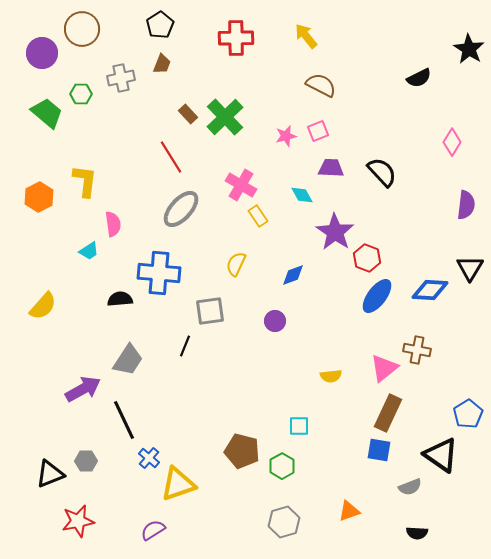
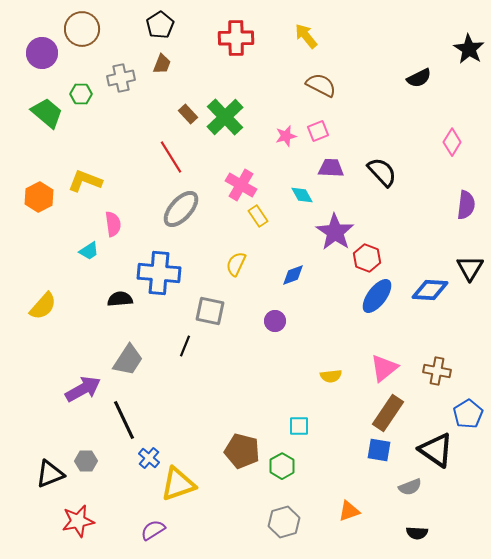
yellow L-shape at (85, 181): rotated 76 degrees counterclockwise
gray square at (210, 311): rotated 20 degrees clockwise
brown cross at (417, 350): moved 20 px right, 21 px down
brown rectangle at (388, 413): rotated 9 degrees clockwise
black triangle at (441, 455): moved 5 px left, 5 px up
